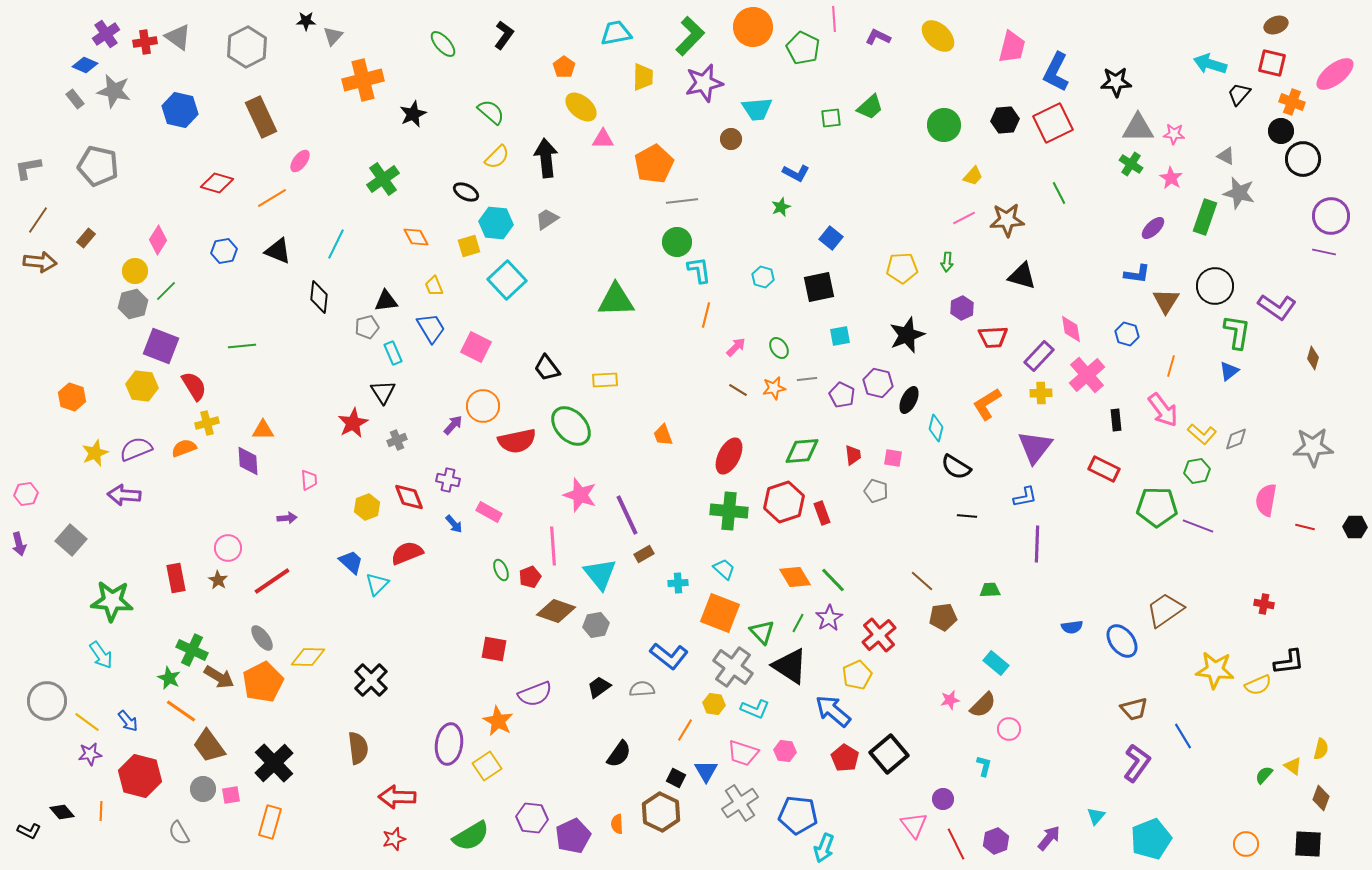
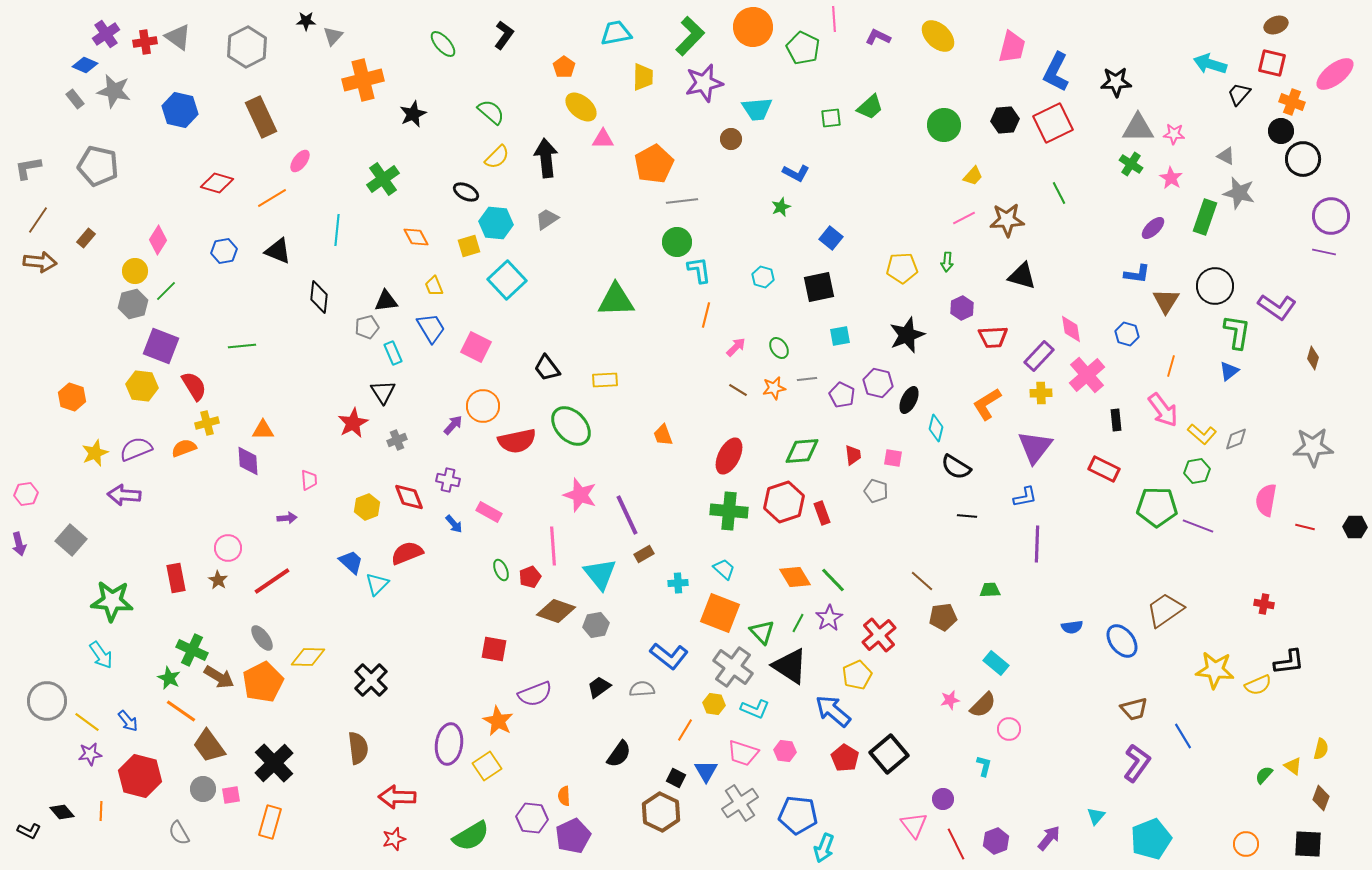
cyan line at (336, 244): moved 1 px right, 14 px up; rotated 20 degrees counterclockwise
orange semicircle at (617, 824): moved 53 px left, 28 px up
